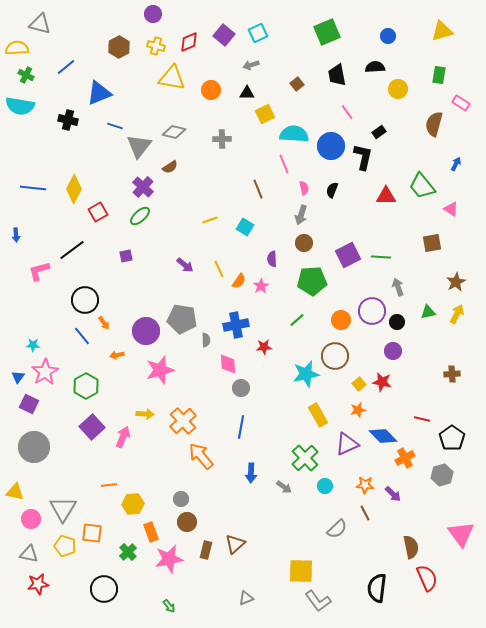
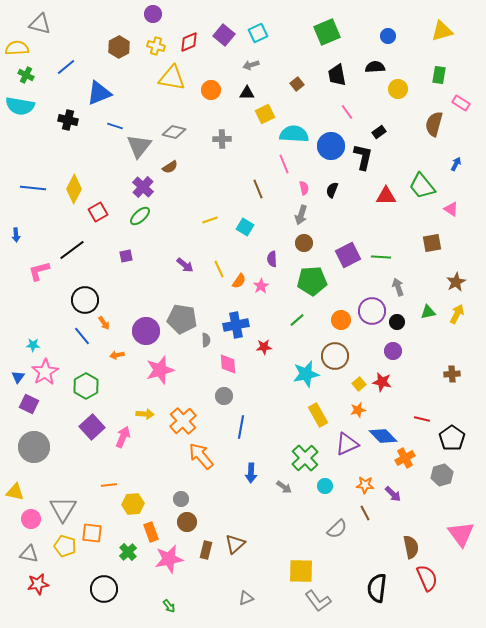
gray circle at (241, 388): moved 17 px left, 8 px down
